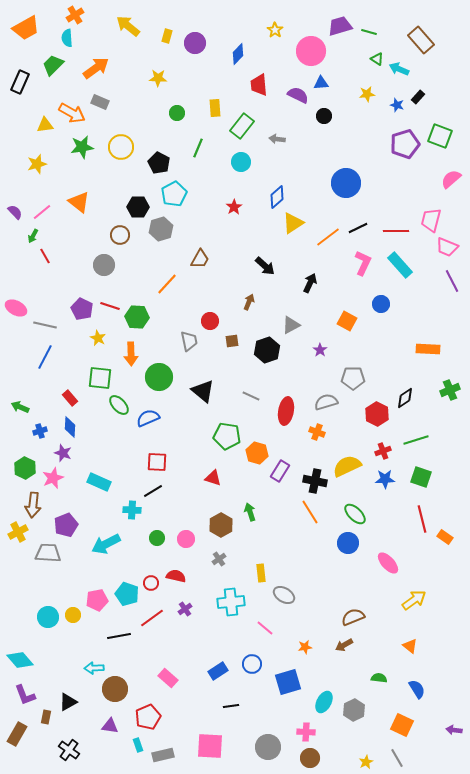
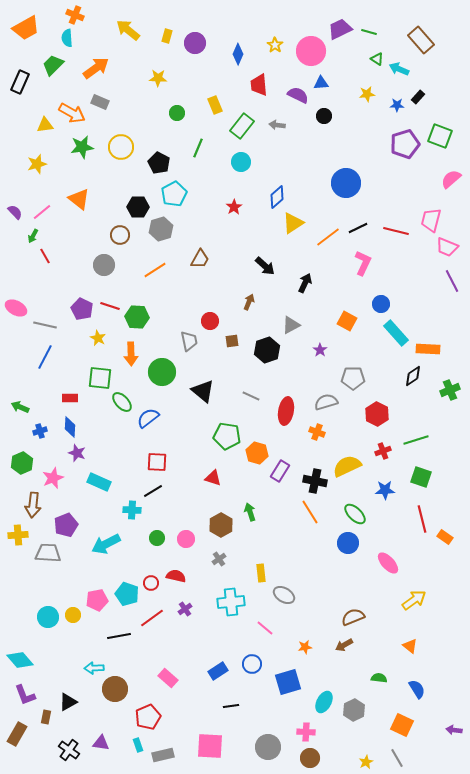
orange cross at (75, 15): rotated 36 degrees counterclockwise
yellow arrow at (128, 26): moved 4 px down
purple trapezoid at (340, 26): moved 3 px down; rotated 10 degrees counterclockwise
yellow star at (275, 30): moved 15 px down
blue diamond at (238, 54): rotated 20 degrees counterclockwise
blue star at (397, 105): rotated 16 degrees counterclockwise
yellow rectangle at (215, 108): moved 3 px up; rotated 18 degrees counterclockwise
gray arrow at (277, 139): moved 14 px up
orange triangle at (79, 202): moved 3 px up
red line at (396, 231): rotated 15 degrees clockwise
cyan rectangle at (400, 265): moved 4 px left, 68 px down
black arrow at (310, 283): moved 5 px left
orange line at (167, 284): moved 12 px left, 14 px up; rotated 15 degrees clockwise
green circle at (159, 377): moved 3 px right, 5 px up
red rectangle at (70, 398): rotated 49 degrees counterclockwise
black diamond at (405, 398): moved 8 px right, 22 px up
green ellipse at (119, 405): moved 3 px right, 3 px up
blue semicircle at (148, 418): rotated 15 degrees counterclockwise
purple star at (63, 453): moved 14 px right
green hexagon at (25, 468): moved 3 px left, 5 px up; rotated 10 degrees clockwise
blue star at (385, 479): moved 11 px down
yellow cross at (18, 532): moved 3 px down; rotated 24 degrees clockwise
purple triangle at (110, 726): moved 9 px left, 17 px down
